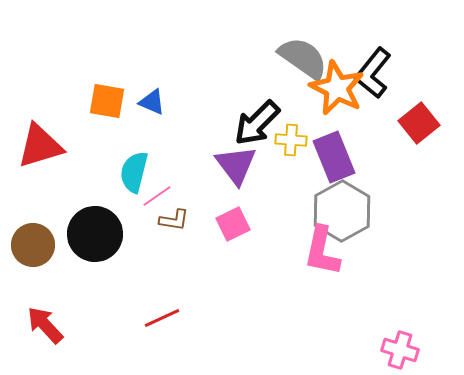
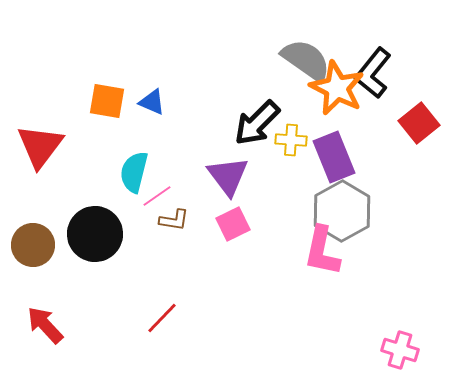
gray semicircle: moved 3 px right, 2 px down
red triangle: rotated 36 degrees counterclockwise
purple triangle: moved 8 px left, 11 px down
red line: rotated 21 degrees counterclockwise
